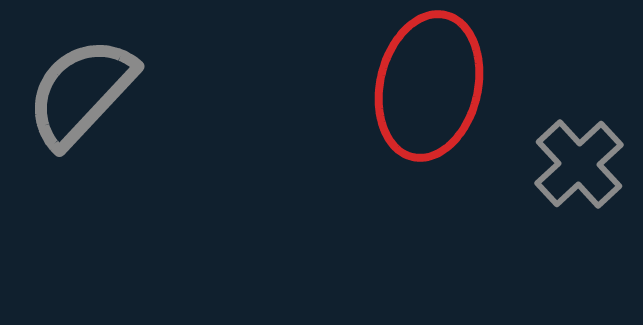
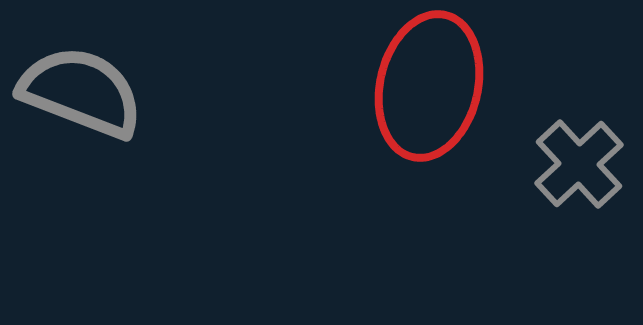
gray semicircle: rotated 68 degrees clockwise
